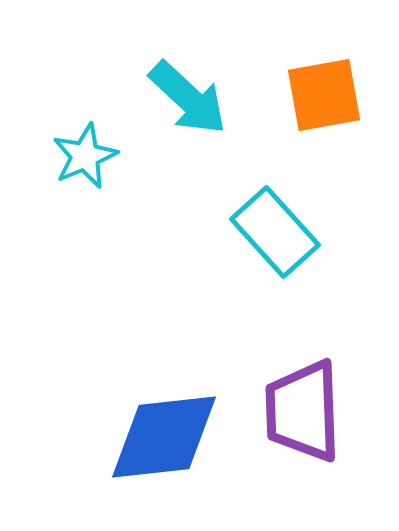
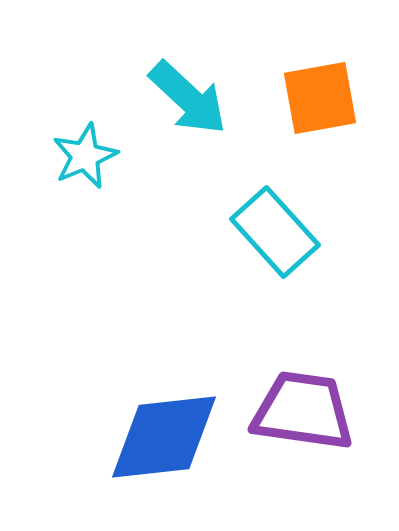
orange square: moved 4 px left, 3 px down
purple trapezoid: rotated 100 degrees clockwise
